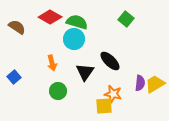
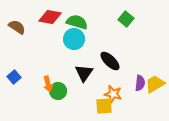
red diamond: rotated 20 degrees counterclockwise
orange arrow: moved 4 px left, 21 px down
black triangle: moved 1 px left, 1 px down
